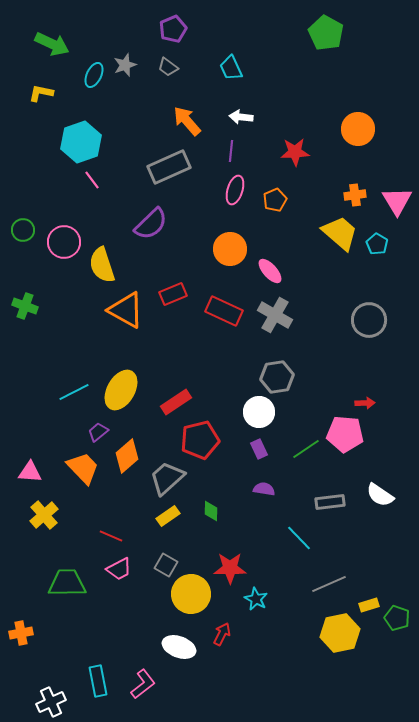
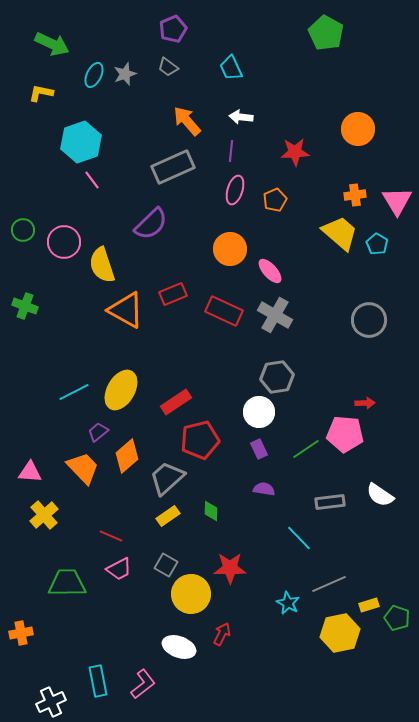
gray star at (125, 65): moved 9 px down
gray rectangle at (169, 167): moved 4 px right
cyan star at (256, 599): moved 32 px right, 4 px down
